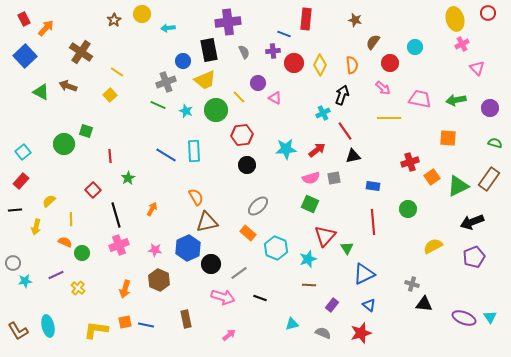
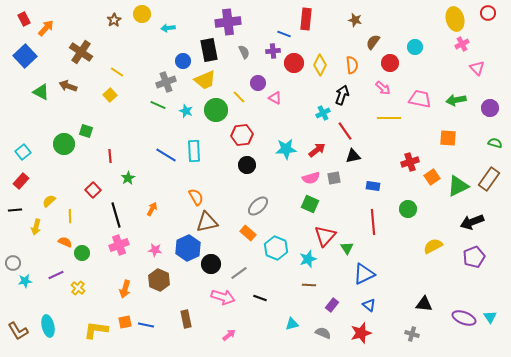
yellow line at (71, 219): moved 1 px left, 3 px up
gray cross at (412, 284): moved 50 px down
